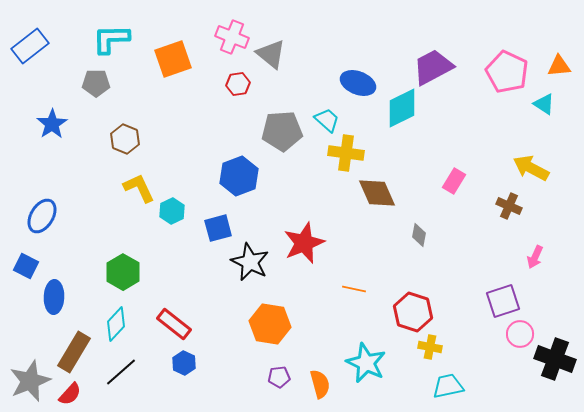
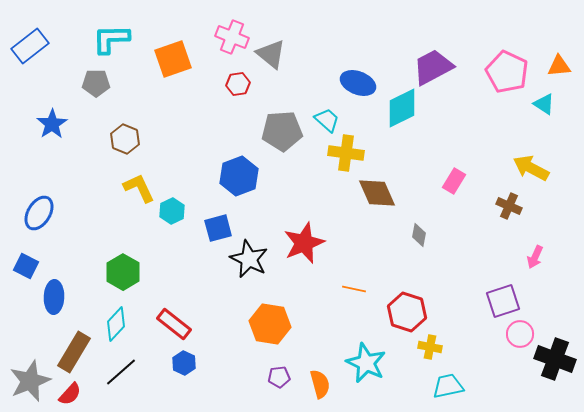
blue ellipse at (42, 216): moved 3 px left, 3 px up
black star at (250, 262): moved 1 px left, 3 px up
red hexagon at (413, 312): moved 6 px left
